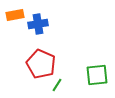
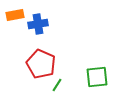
green square: moved 2 px down
